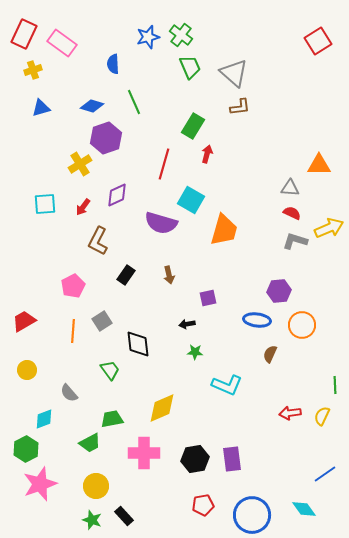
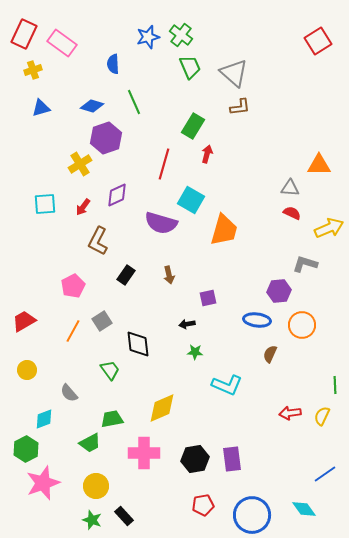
gray L-shape at (295, 241): moved 10 px right, 23 px down
orange line at (73, 331): rotated 25 degrees clockwise
pink star at (40, 484): moved 3 px right, 1 px up
